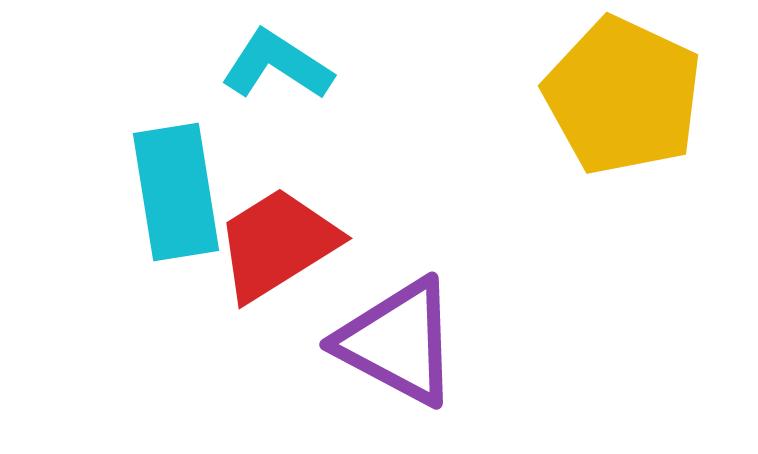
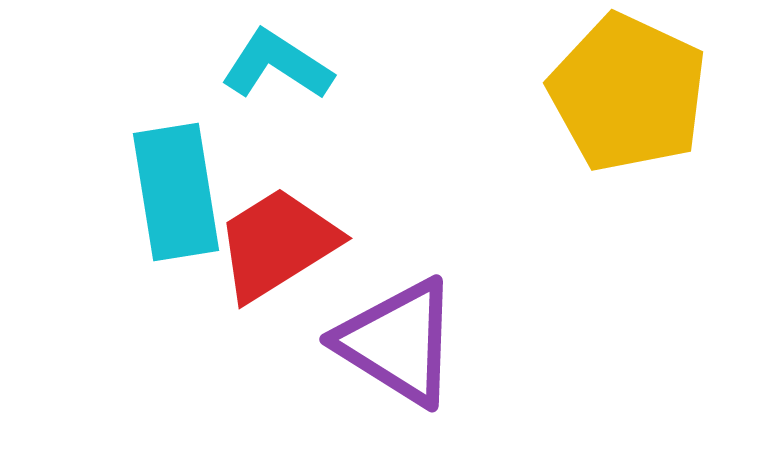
yellow pentagon: moved 5 px right, 3 px up
purple triangle: rotated 4 degrees clockwise
